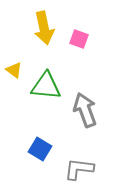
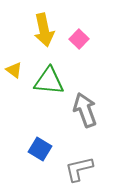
yellow arrow: moved 2 px down
pink square: rotated 24 degrees clockwise
green triangle: moved 3 px right, 5 px up
gray L-shape: rotated 20 degrees counterclockwise
